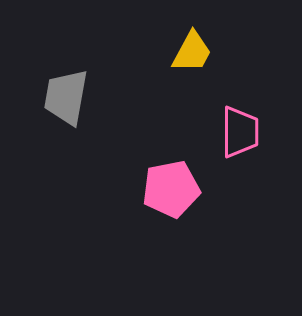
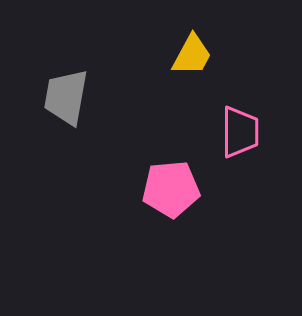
yellow trapezoid: moved 3 px down
pink pentagon: rotated 6 degrees clockwise
